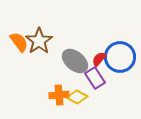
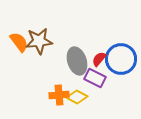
brown star: rotated 28 degrees clockwise
blue circle: moved 1 px right, 2 px down
gray ellipse: moved 2 px right; rotated 32 degrees clockwise
purple rectangle: rotated 30 degrees counterclockwise
